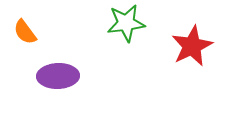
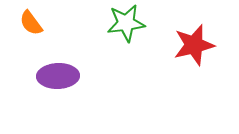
orange semicircle: moved 6 px right, 9 px up
red star: moved 2 px right, 1 px up; rotated 12 degrees clockwise
